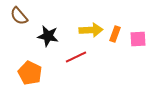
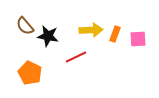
brown semicircle: moved 6 px right, 10 px down
